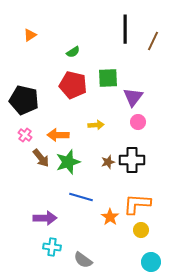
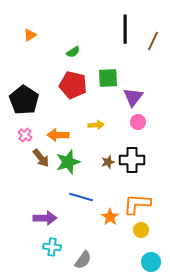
black pentagon: rotated 20 degrees clockwise
gray semicircle: rotated 90 degrees counterclockwise
